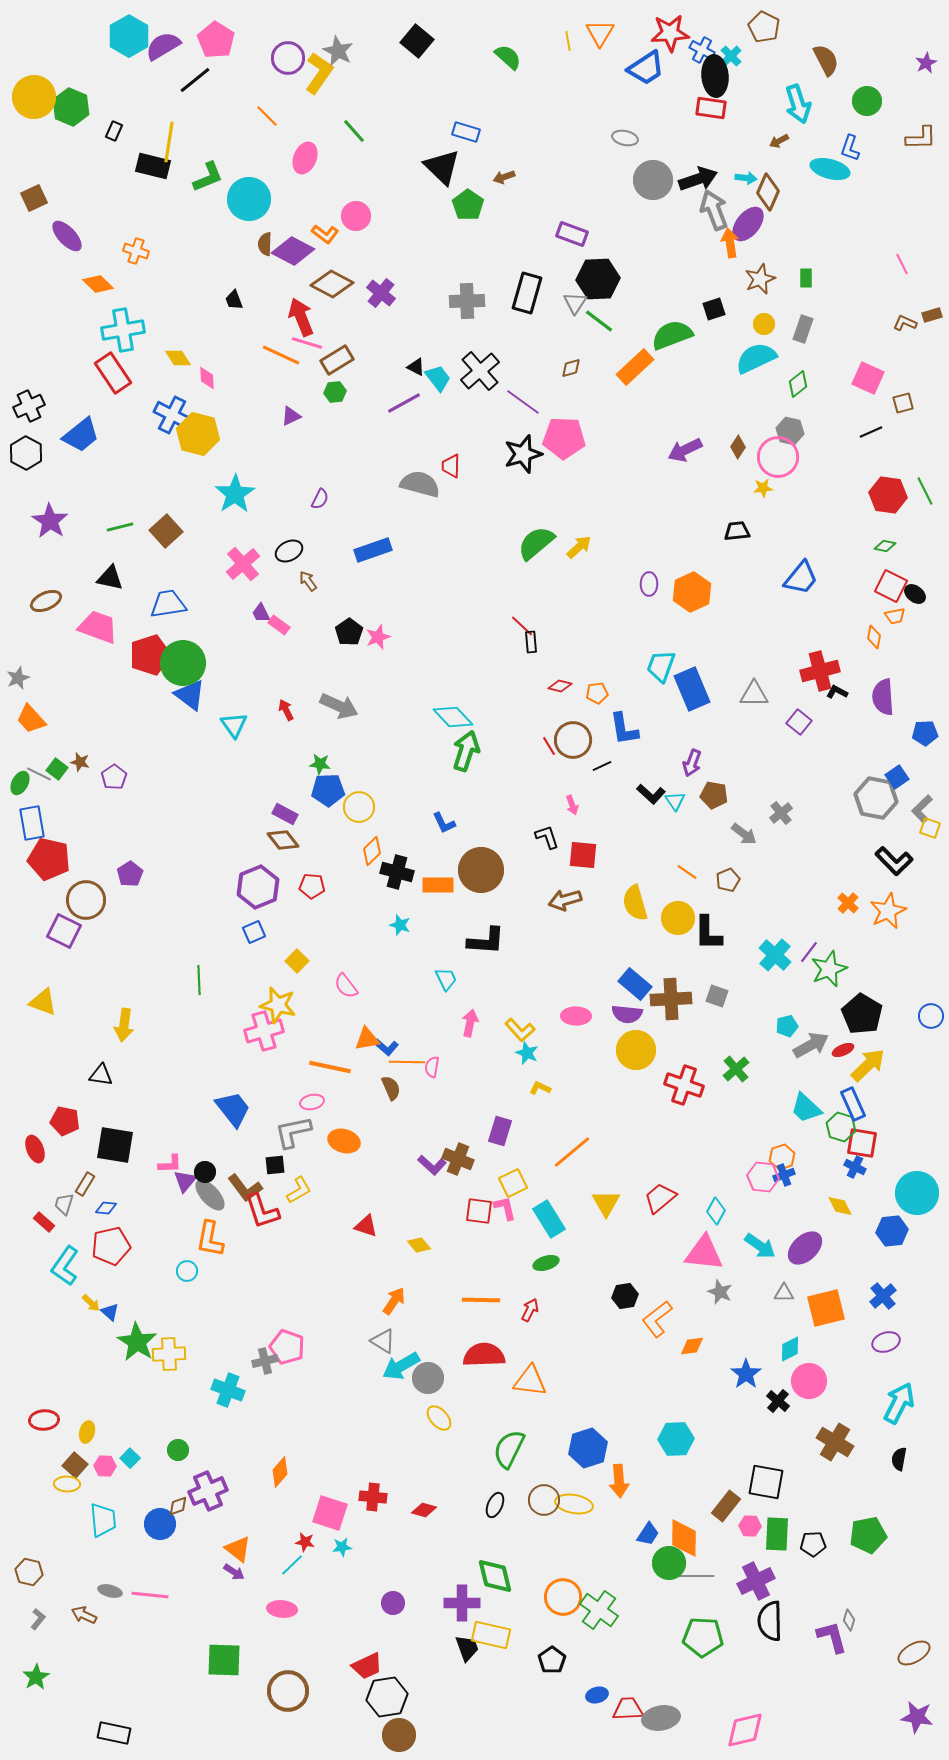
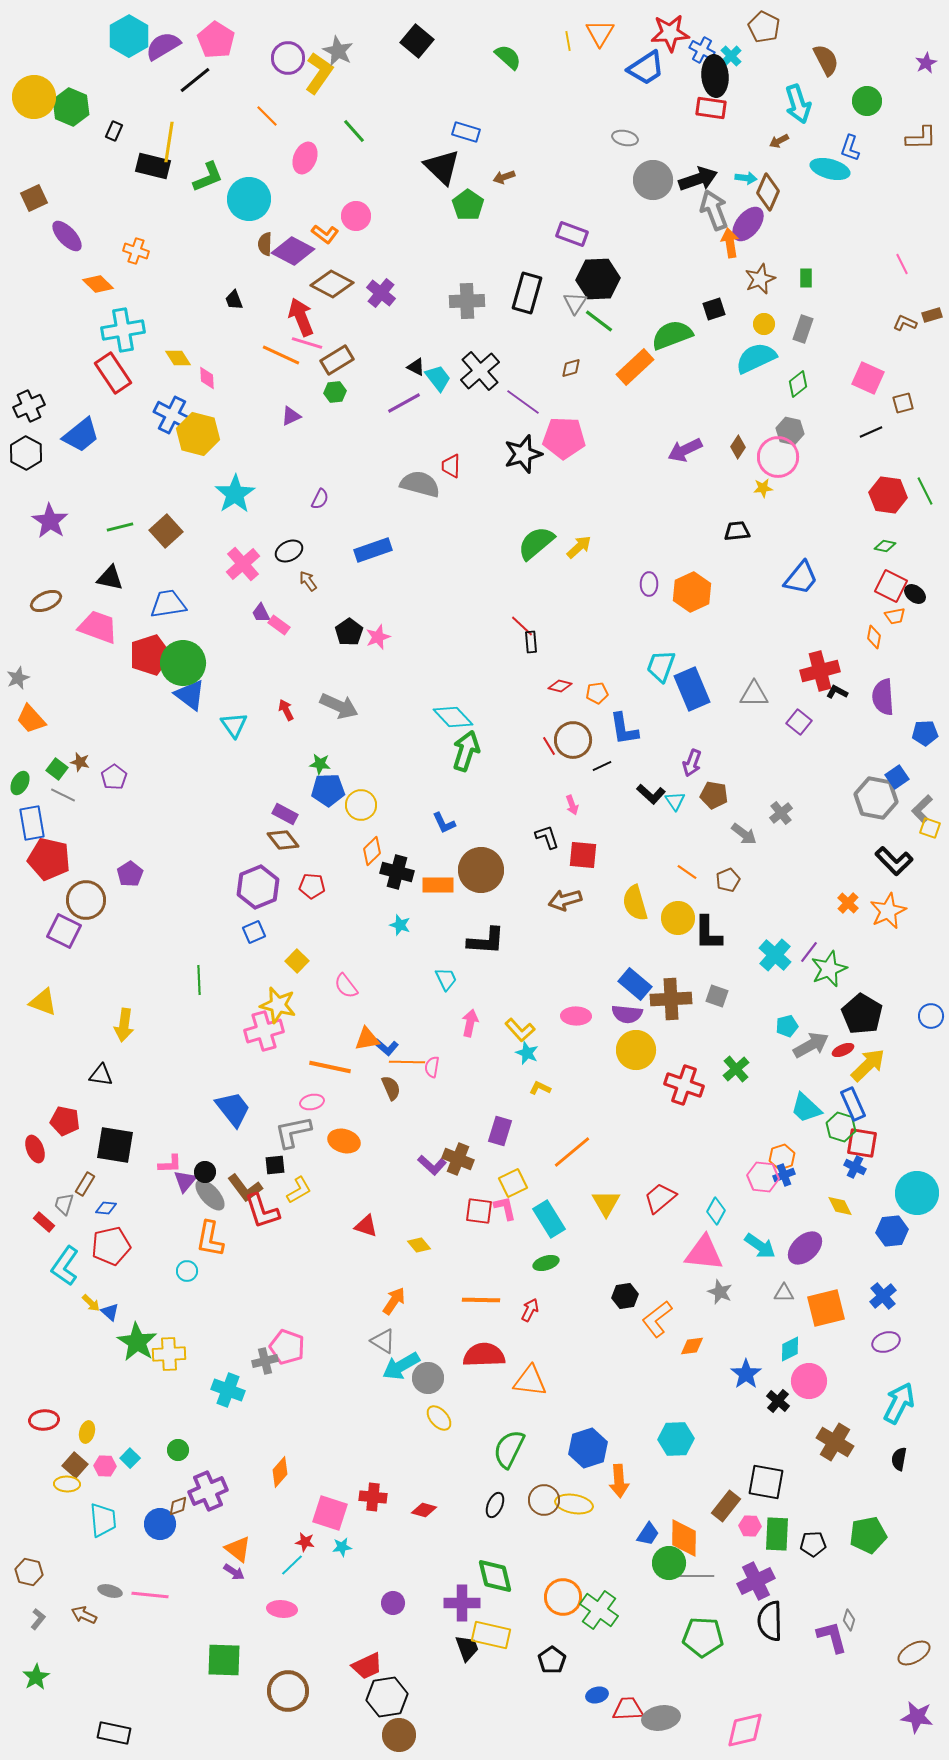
gray line at (39, 774): moved 24 px right, 21 px down
yellow circle at (359, 807): moved 2 px right, 2 px up
